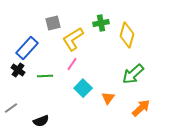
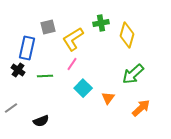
gray square: moved 5 px left, 4 px down
blue rectangle: rotated 30 degrees counterclockwise
